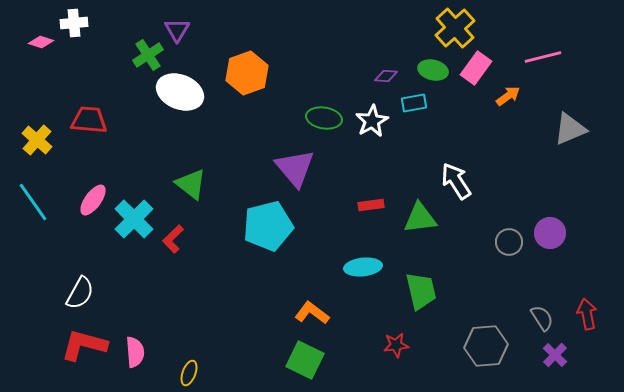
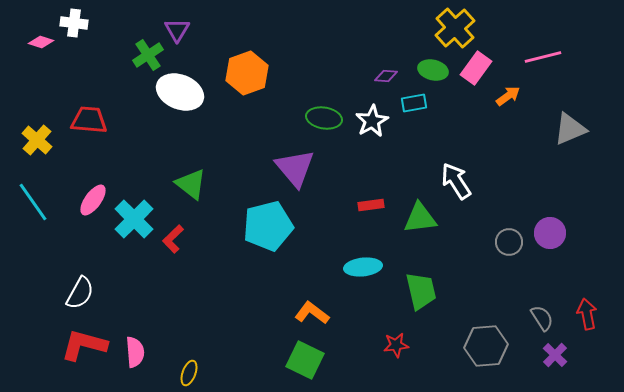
white cross at (74, 23): rotated 12 degrees clockwise
